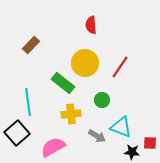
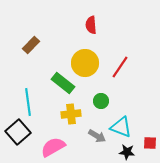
green circle: moved 1 px left, 1 px down
black square: moved 1 px right, 1 px up
black star: moved 5 px left
